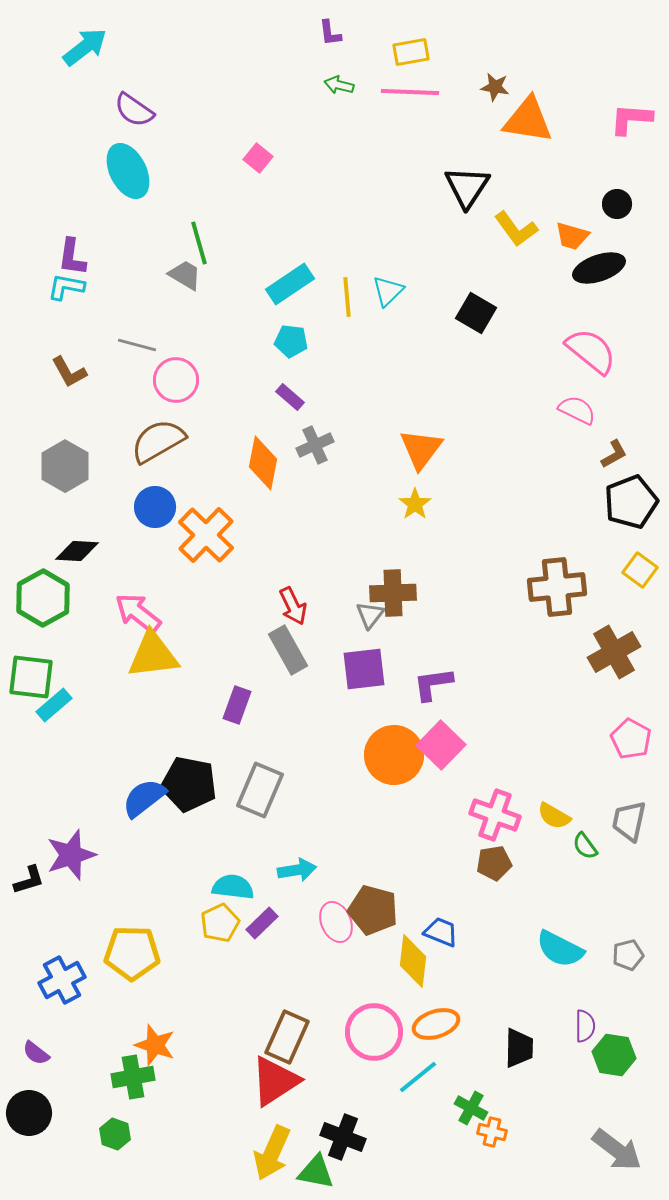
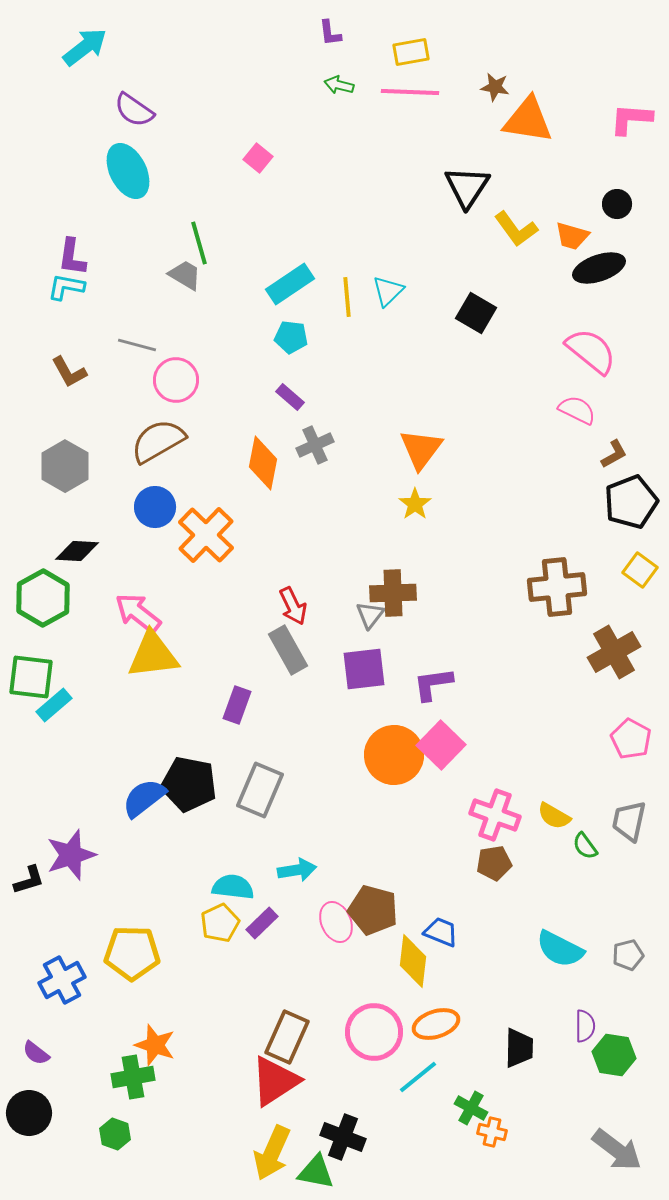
cyan pentagon at (291, 341): moved 4 px up
